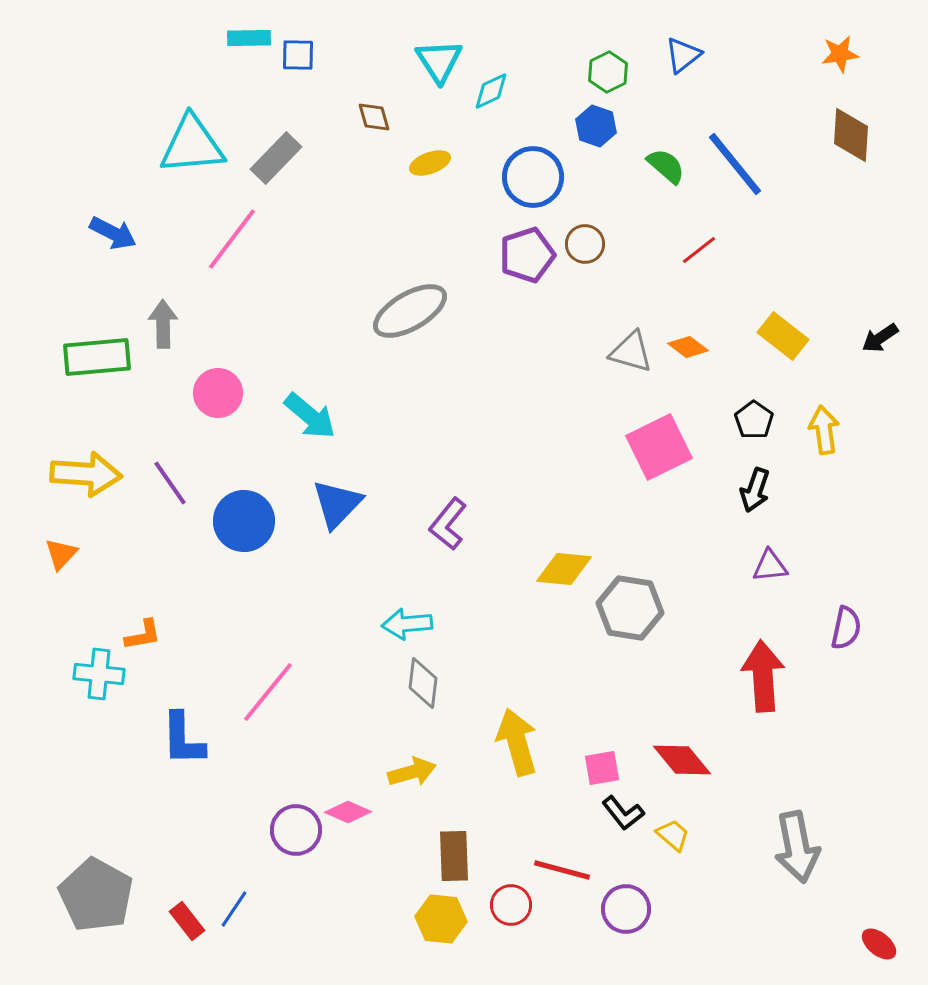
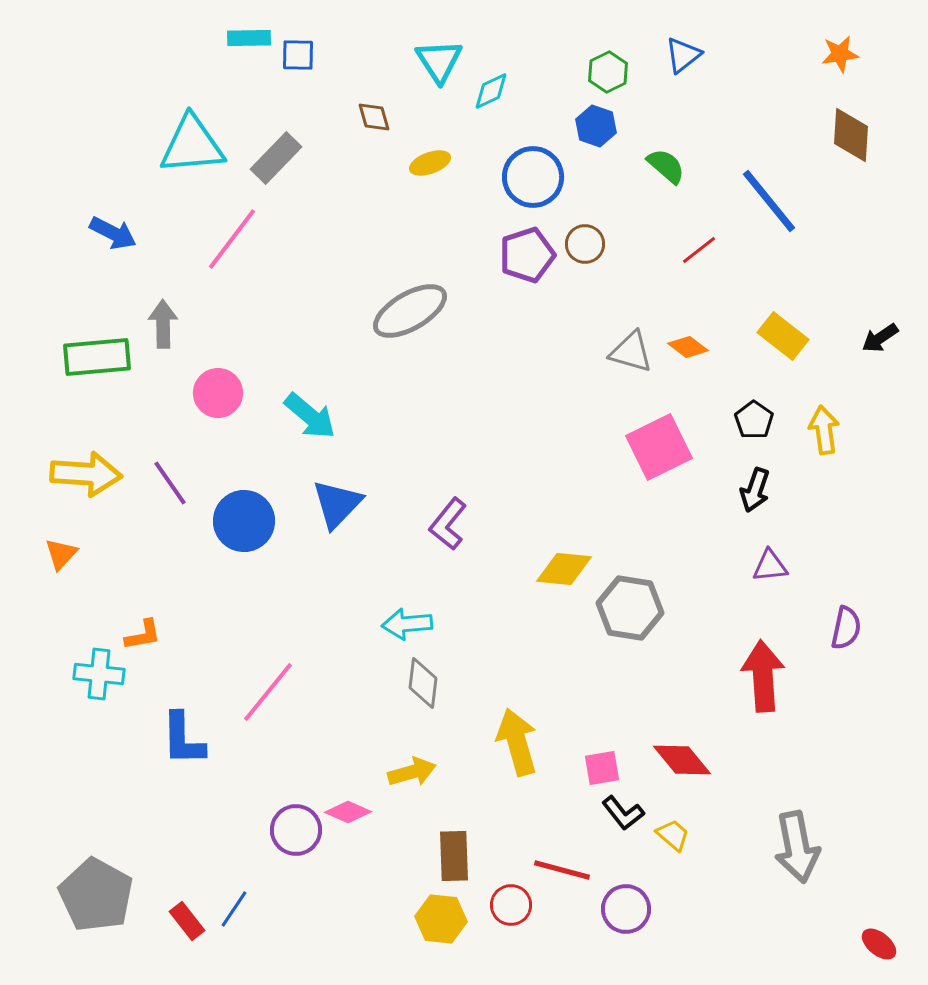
blue line at (735, 164): moved 34 px right, 37 px down
